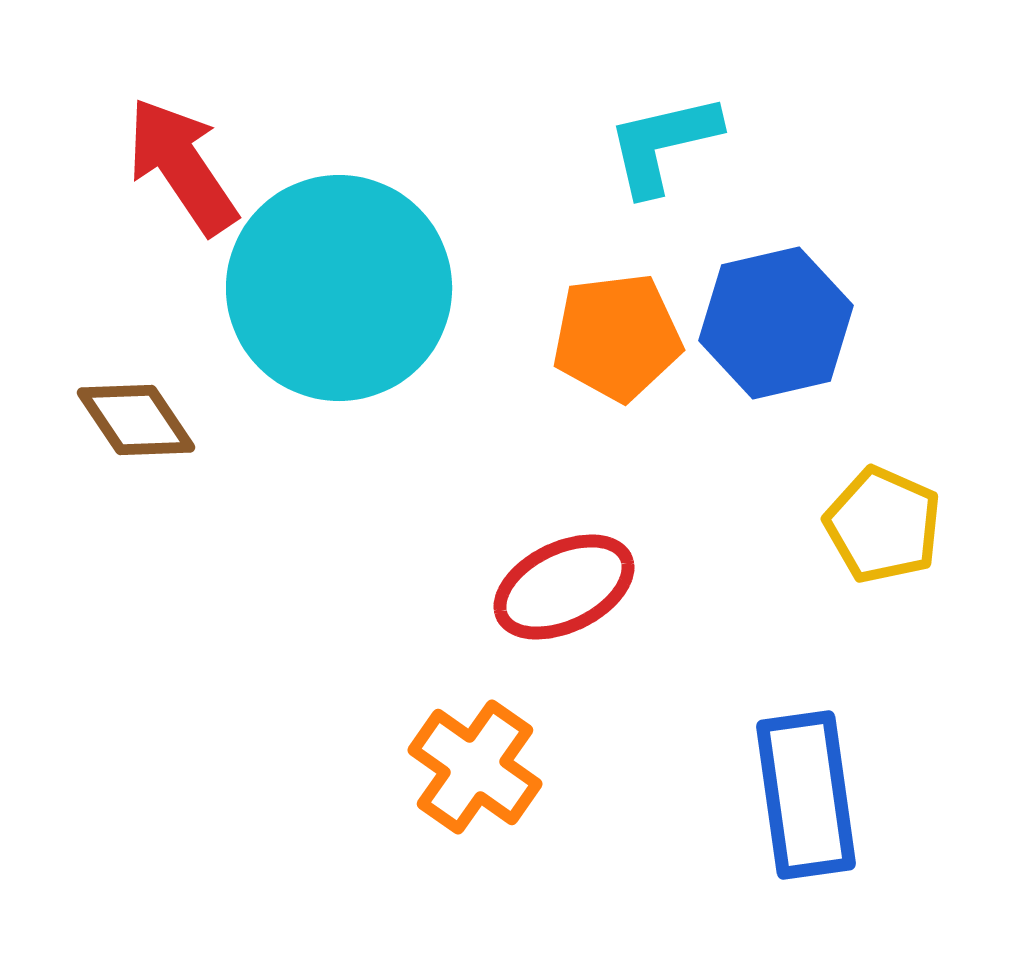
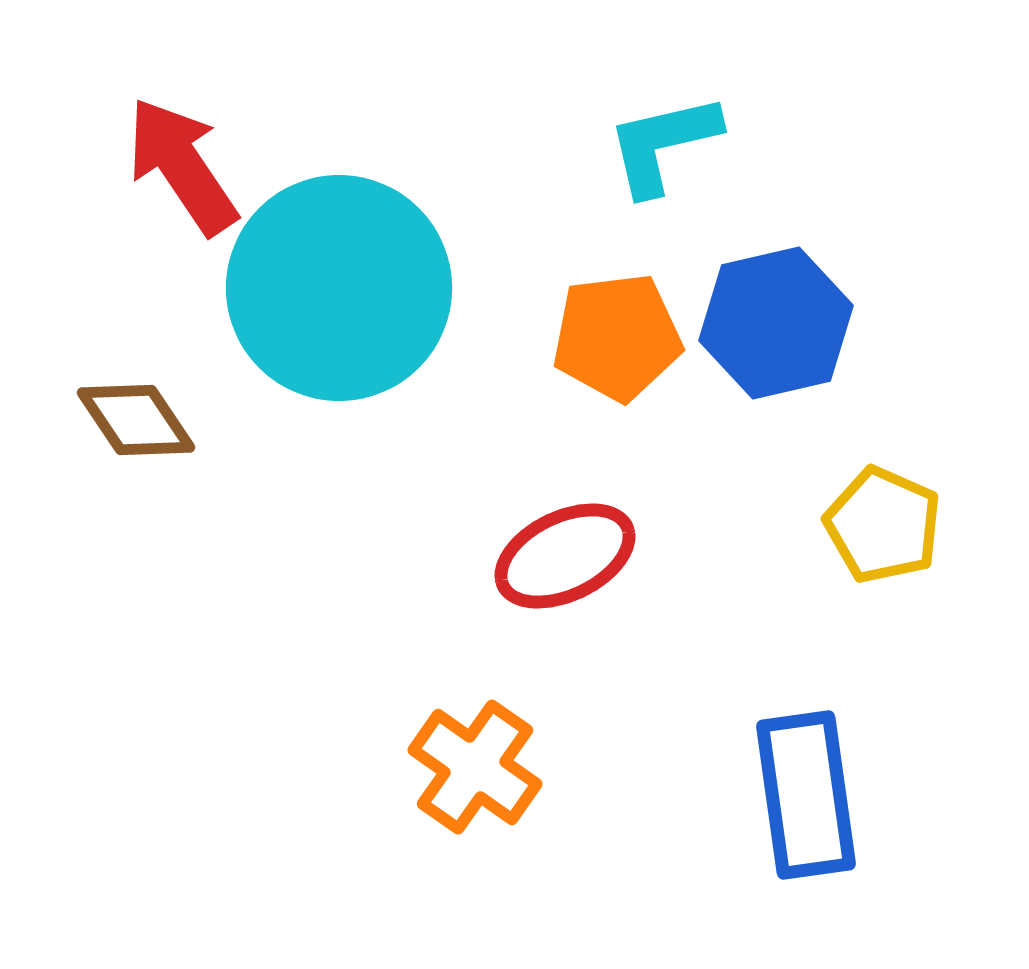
red ellipse: moved 1 px right, 31 px up
